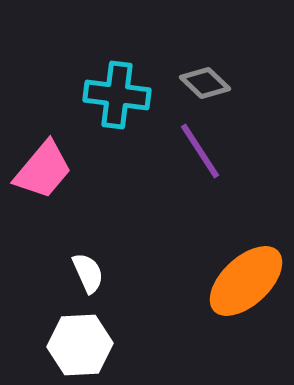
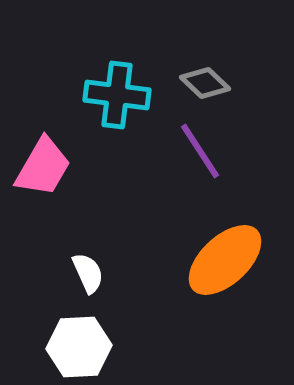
pink trapezoid: moved 3 px up; rotated 10 degrees counterclockwise
orange ellipse: moved 21 px left, 21 px up
white hexagon: moved 1 px left, 2 px down
